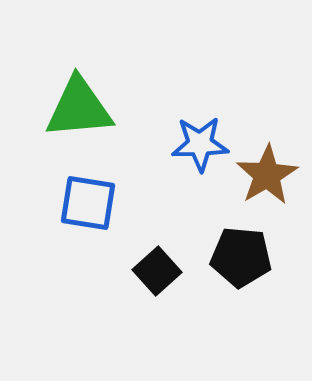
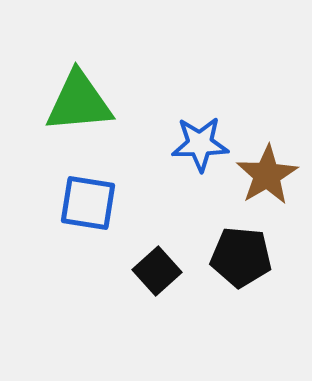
green triangle: moved 6 px up
